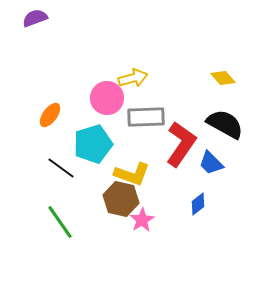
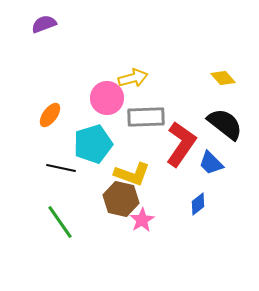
purple semicircle: moved 9 px right, 6 px down
black semicircle: rotated 9 degrees clockwise
black line: rotated 24 degrees counterclockwise
